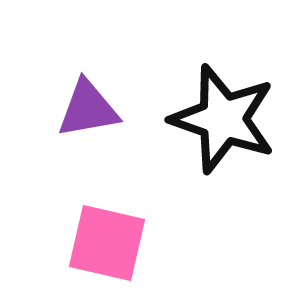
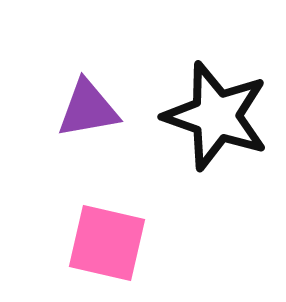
black star: moved 7 px left, 3 px up
